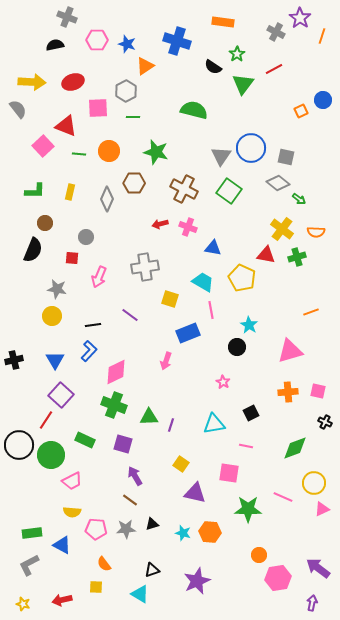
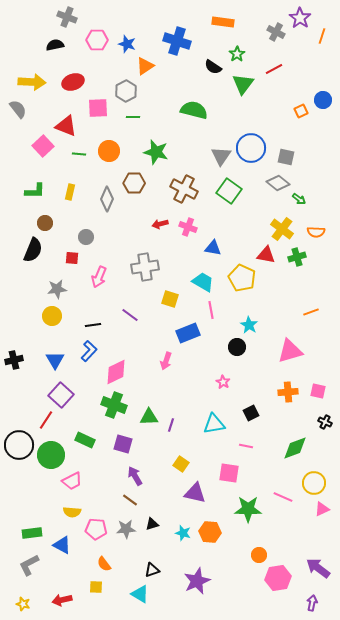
gray star at (57, 289): rotated 18 degrees counterclockwise
